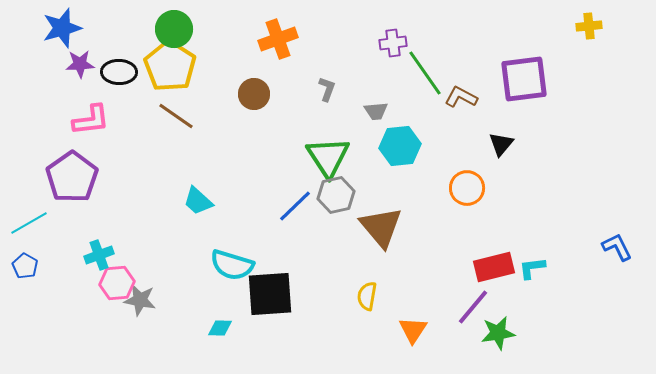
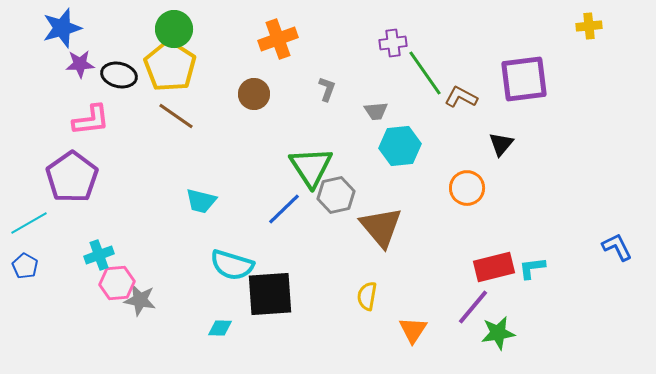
black ellipse: moved 3 px down; rotated 12 degrees clockwise
green triangle: moved 17 px left, 10 px down
cyan trapezoid: moved 3 px right; rotated 28 degrees counterclockwise
blue line: moved 11 px left, 3 px down
